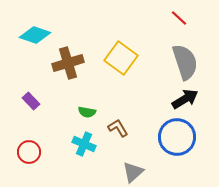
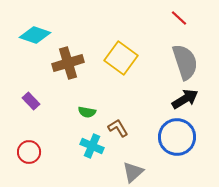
cyan cross: moved 8 px right, 2 px down
